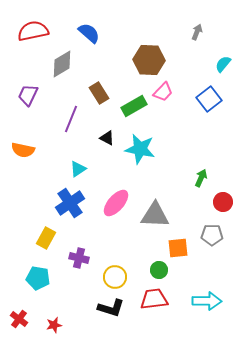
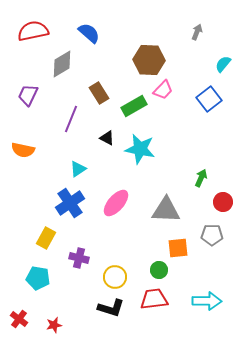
pink trapezoid: moved 2 px up
gray triangle: moved 11 px right, 5 px up
